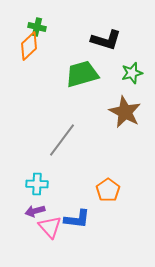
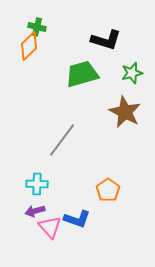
blue L-shape: rotated 12 degrees clockwise
